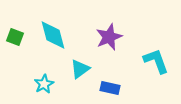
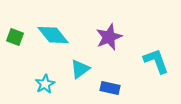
cyan diamond: rotated 24 degrees counterclockwise
cyan star: moved 1 px right
